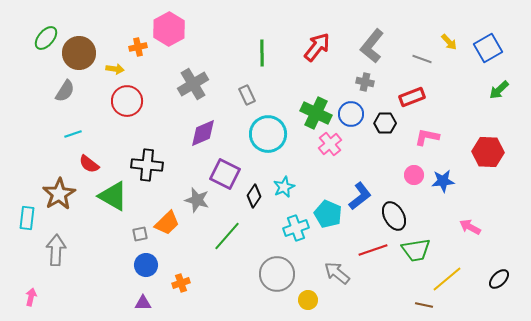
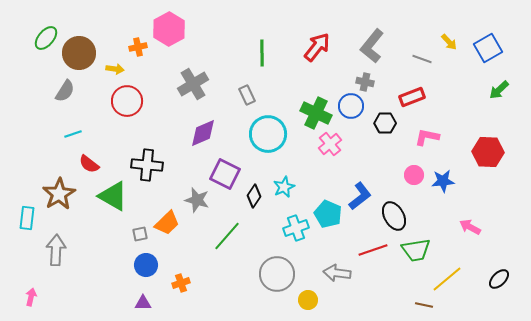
blue circle at (351, 114): moved 8 px up
gray arrow at (337, 273): rotated 32 degrees counterclockwise
